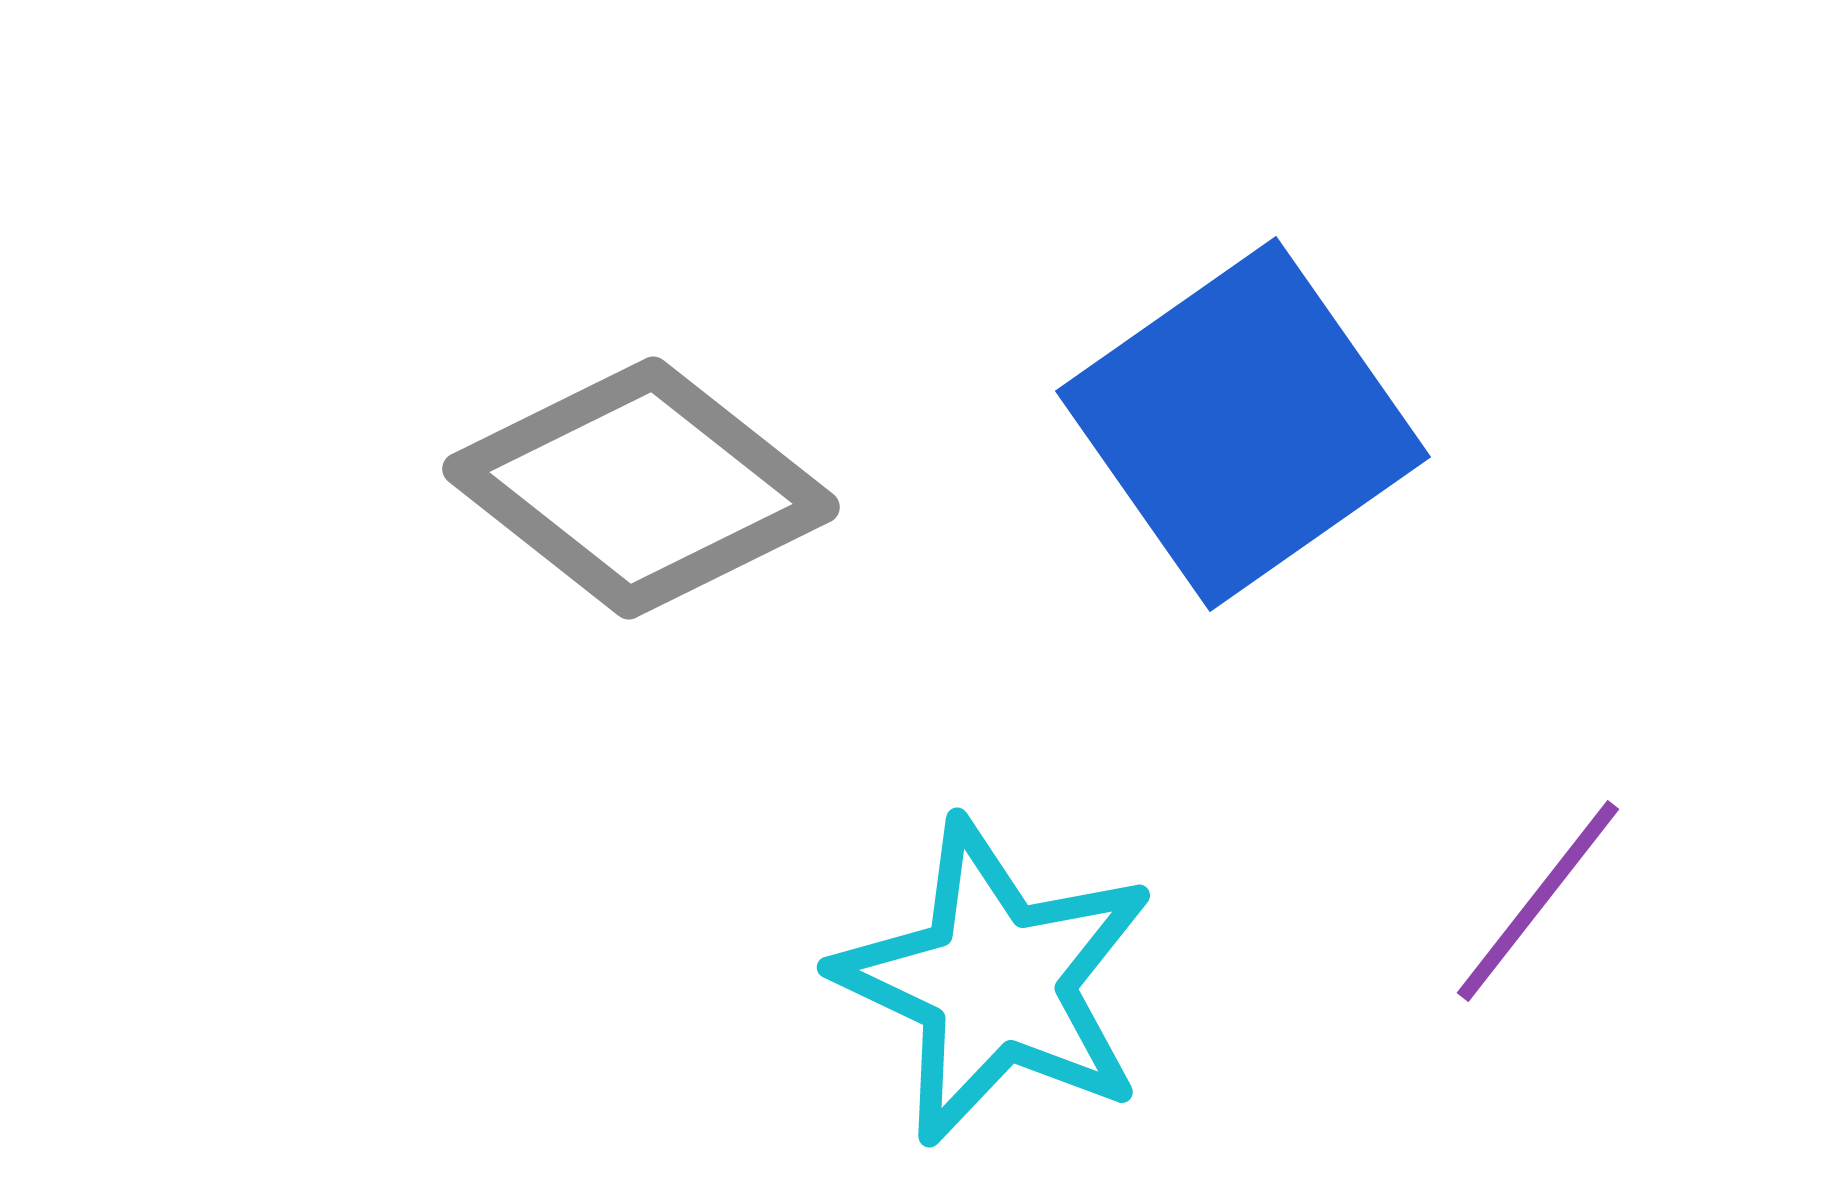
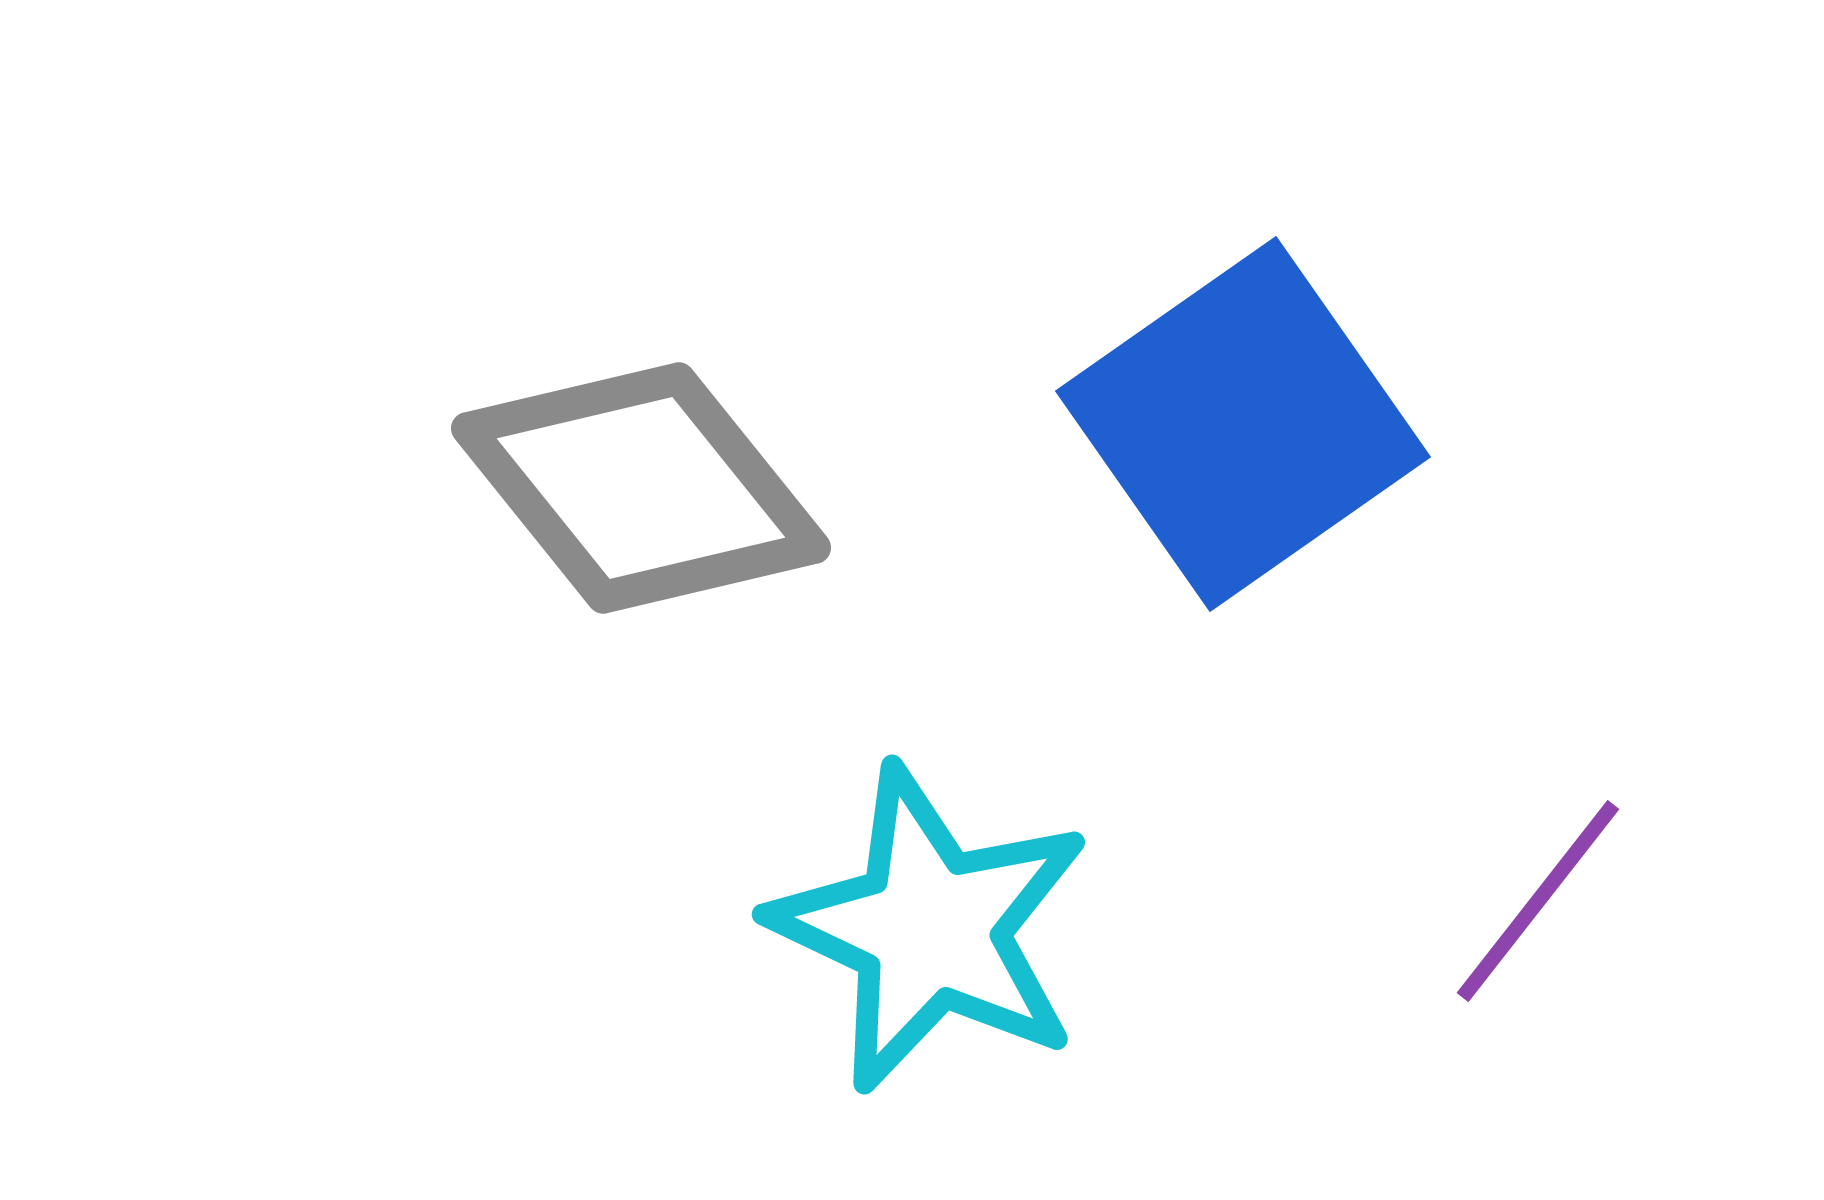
gray diamond: rotated 13 degrees clockwise
cyan star: moved 65 px left, 53 px up
